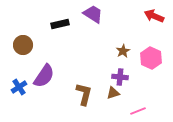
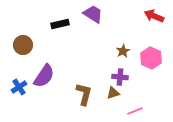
pink line: moved 3 px left
